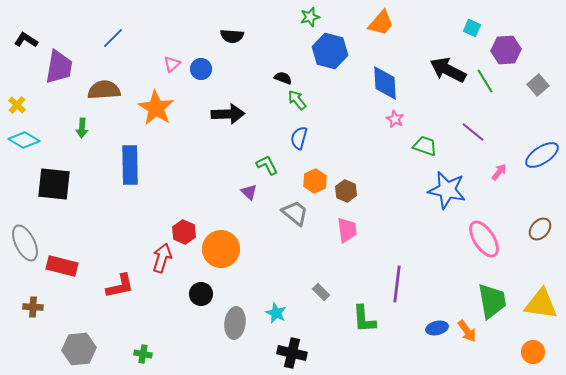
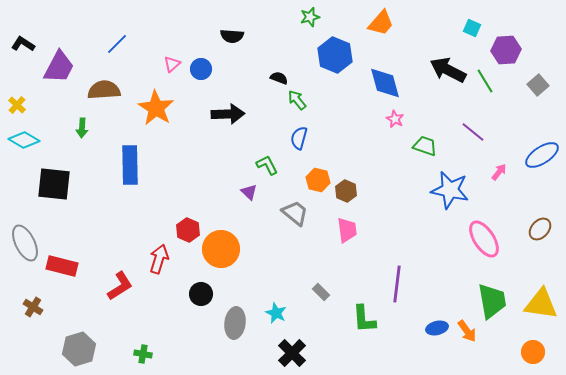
blue line at (113, 38): moved 4 px right, 6 px down
black L-shape at (26, 40): moved 3 px left, 4 px down
blue hexagon at (330, 51): moved 5 px right, 4 px down; rotated 8 degrees clockwise
purple trapezoid at (59, 67): rotated 18 degrees clockwise
black semicircle at (283, 78): moved 4 px left
blue diamond at (385, 83): rotated 12 degrees counterclockwise
orange hexagon at (315, 181): moved 3 px right, 1 px up; rotated 20 degrees counterclockwise
blue star at (447, 190): moved 3 px right
red hexagon at (184, 232): moved 4 px right, 2 px up
red arrow at (162, 258): moved 3 px left, 1 px down
red L-shape at (120, 286): rotated 20 degrees counterclockwise
brown cross at (33, 307): rotated 30 degrees clockwise
gray hexagon at (79, 349): rotated 12 degrees counterclockwise
black cross at (292, 353): rotated 32 degrees clockwise
